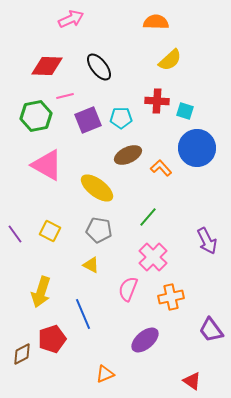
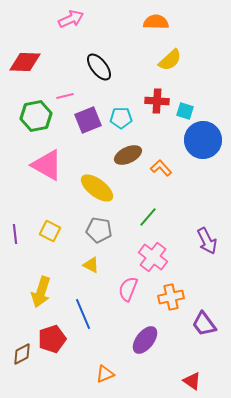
red diamond: moved 22 px left, 4 px up
blue circle: moved 6 px right, 8 px up
purple line: rotated 30 degrees clockwise
pink cross: rotated 8 degrees counterclockwise
purple trapezoid: moved 7 px left, 6 px up
purple ellipse: rotated 12 degrees counterclockwise
